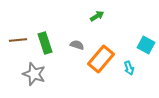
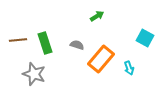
cyan square: moved 1 px left, 7 px up
